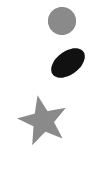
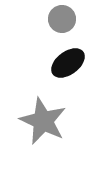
gray circle: moved 2 px up
